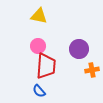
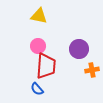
blue semicircle: moved 2 px left, 2 px up
